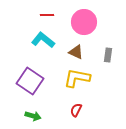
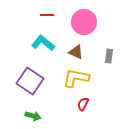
cyan L-shape: moved 3 px down
gray rectangle: moved 1 px right, 1 px down
yellow L-shape: moved 1 px left
red semicircle: moved 7 px right, 6 px up
